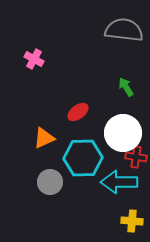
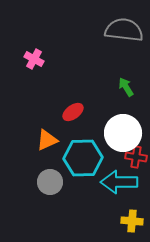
red ellipse: moved 5 px left
orange triangle: moved 3 px right, 2 px down
